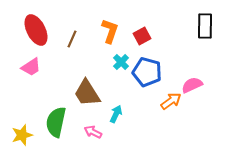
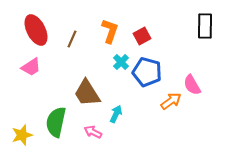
pink semicircle: rotated 95 degrees counterclockwise
